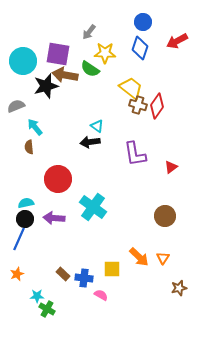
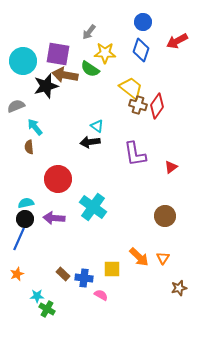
blue diamond: moved 1 px right, 2 px down
